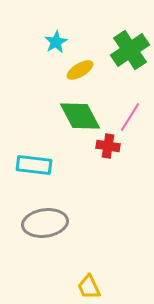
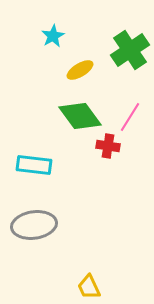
cyan star: moved 3 px left, 6 px up
green diamond: rotated 9 degrees counterclockwise
gray ellipse: moved 11 px left, 2 px down
